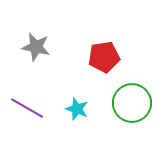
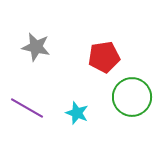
green circle: moved 6 px up
cyan star: moved 4 px down
